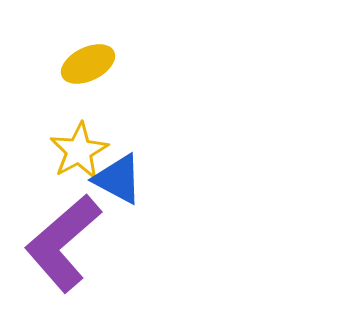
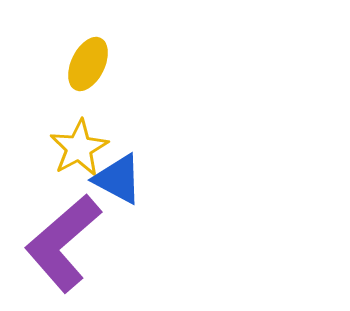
yellow ellipse: rotated 38 degrees counterclockwise
yellow star: moved 3 px up
